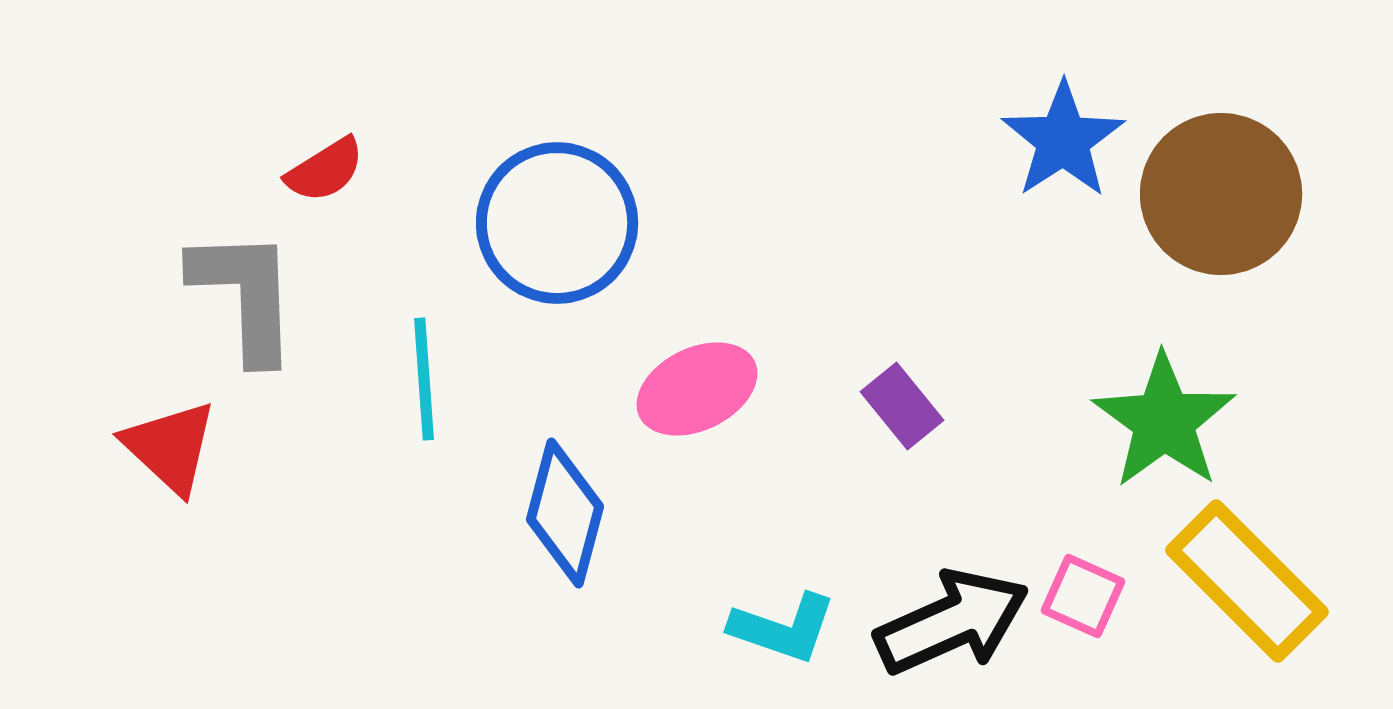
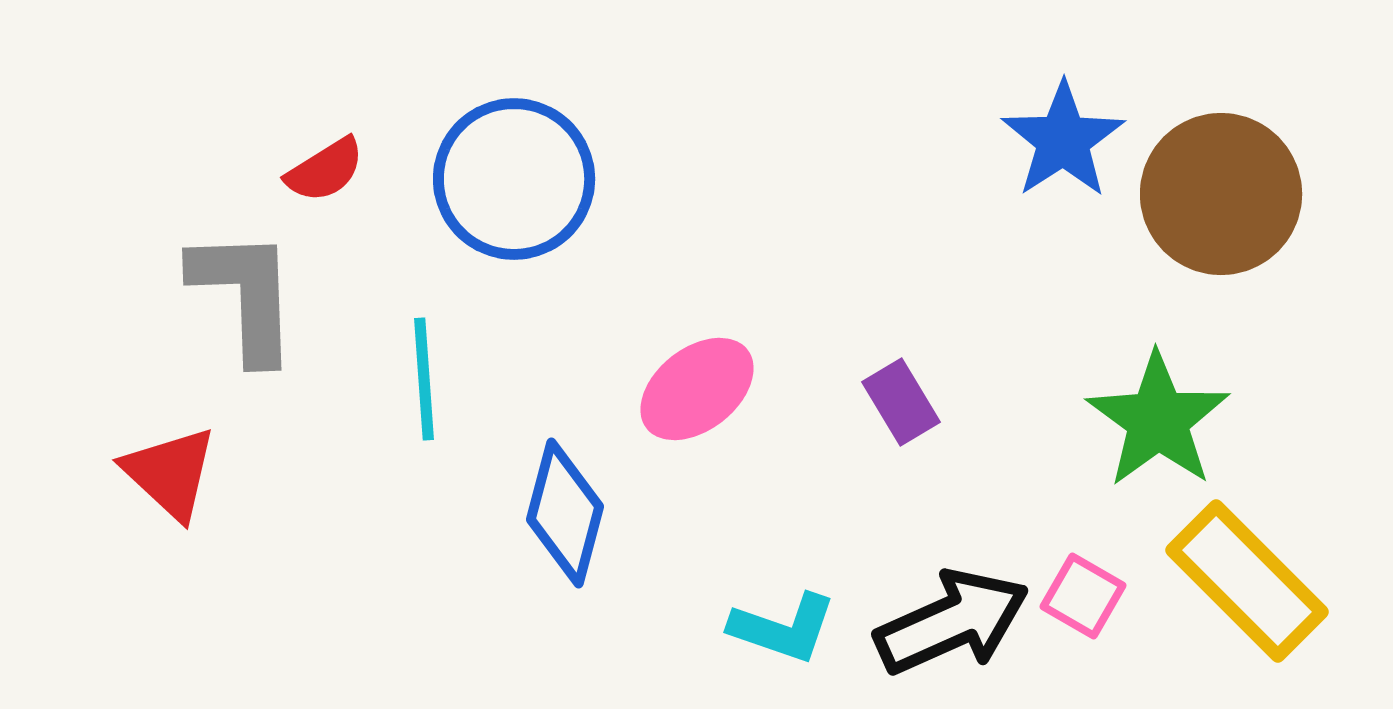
blue circle: moved 43 px left, 44 px up
pink ellipse: rotated 12 degrees counterclockwise
purple rectangle: moved 1 px left, 4 px up; rotated 8 degrees clockwise
green star: moved 6 px left, 1 px up
red triangle: moved 26 px down
pink square: rotated 6 degrees clockwise
